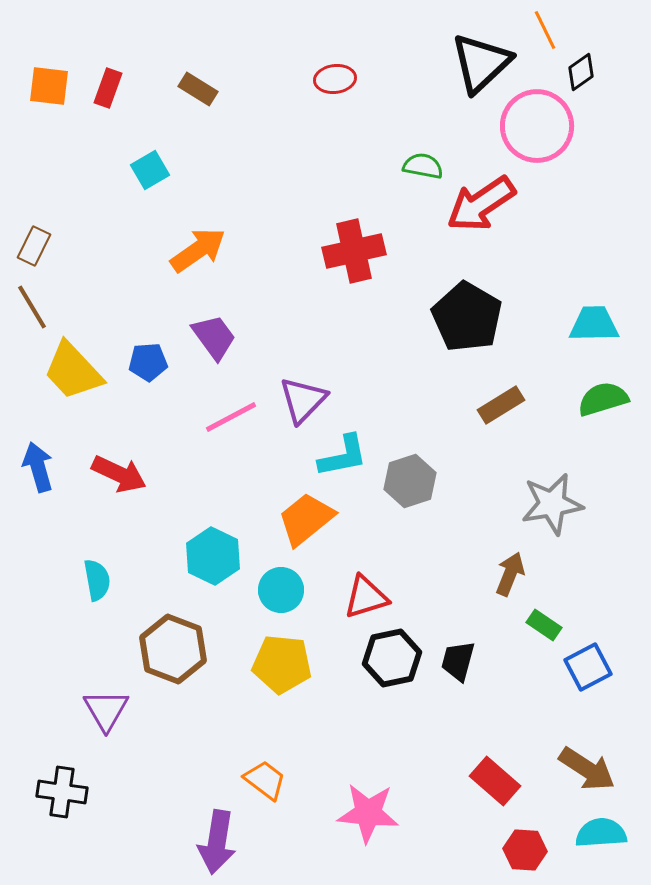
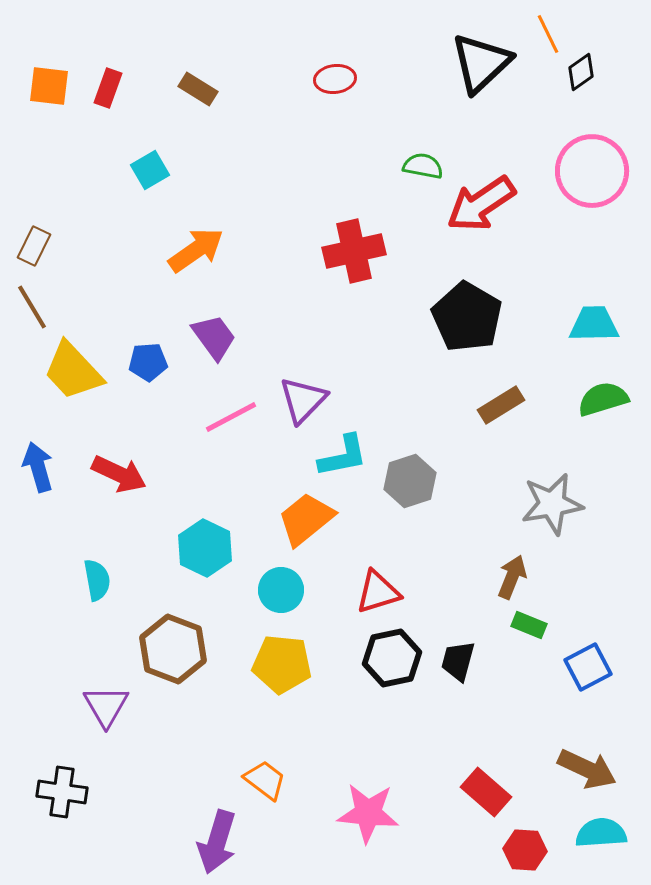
orange line at (545, 30): moved 3 px right, 4 px down
pink circle at (537, 126): moved 55 px right, 45 px down
orange arrow at (198, 250): moved 2 px left
cyan hexagon at (213, 556): moved 8 px left, 8 px up
brown arrow at (510, 574): moved 2 px right, 3 px down
red triangle at (366, 597): moved 12 px right, 5 px up
green rectangle at (544, 625): moved 15 px left; rotated 12 degrees counterclockwise
purple triangle at (106, 710): moved 4 px up
brown arrow at (587, 769): rotated 8 degrees counterclockwise
red rectangle at (495, 781): moved 9 px left, 11 px down
purple arrow at (217, 842): rotated 8 degrees clockwise
